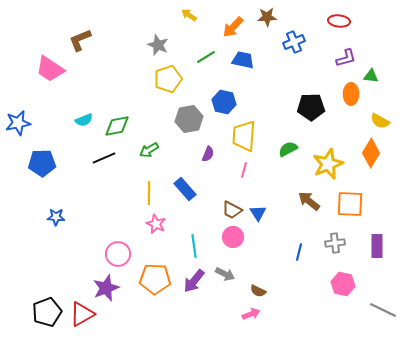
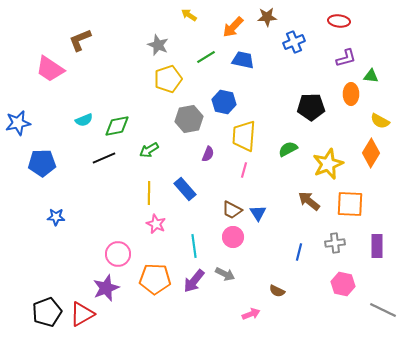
brown semicircle at (258, 291): moved 19 px right
